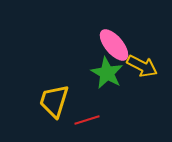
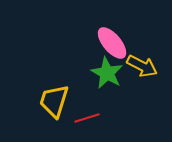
pink ellipse: moved 2 px left, 2 px up
red line: moved 2 px up
